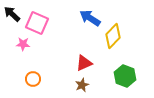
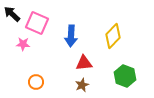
blue arrow: moved 19 px left, 18 px down; rotated 120 degrees counterclockwise
red triangle: rotated 18 degrees clockwise
orange circle: moved 3 px right, 3 px down
